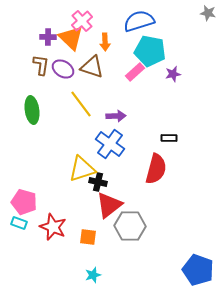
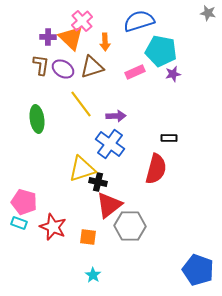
cyan pentagon: moved 11 px right
brown triangle: rotated 35 degrees counterclockwise
pink rectangle: rotated 18 degrees clockwise
green ellipse: moved 5 px right, 9 px down
cyan star: rotated 21 degrees counterclockwise
